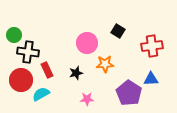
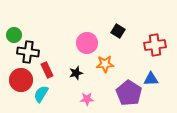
red cross: moved 3 px right, 1 px up
cyan semicircle: rotated 30 degrees counterclockwise
